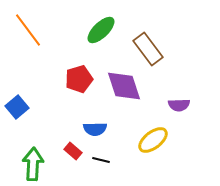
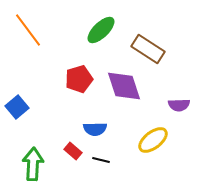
brown rectangle: rotated 20 degrees counterclockwise
